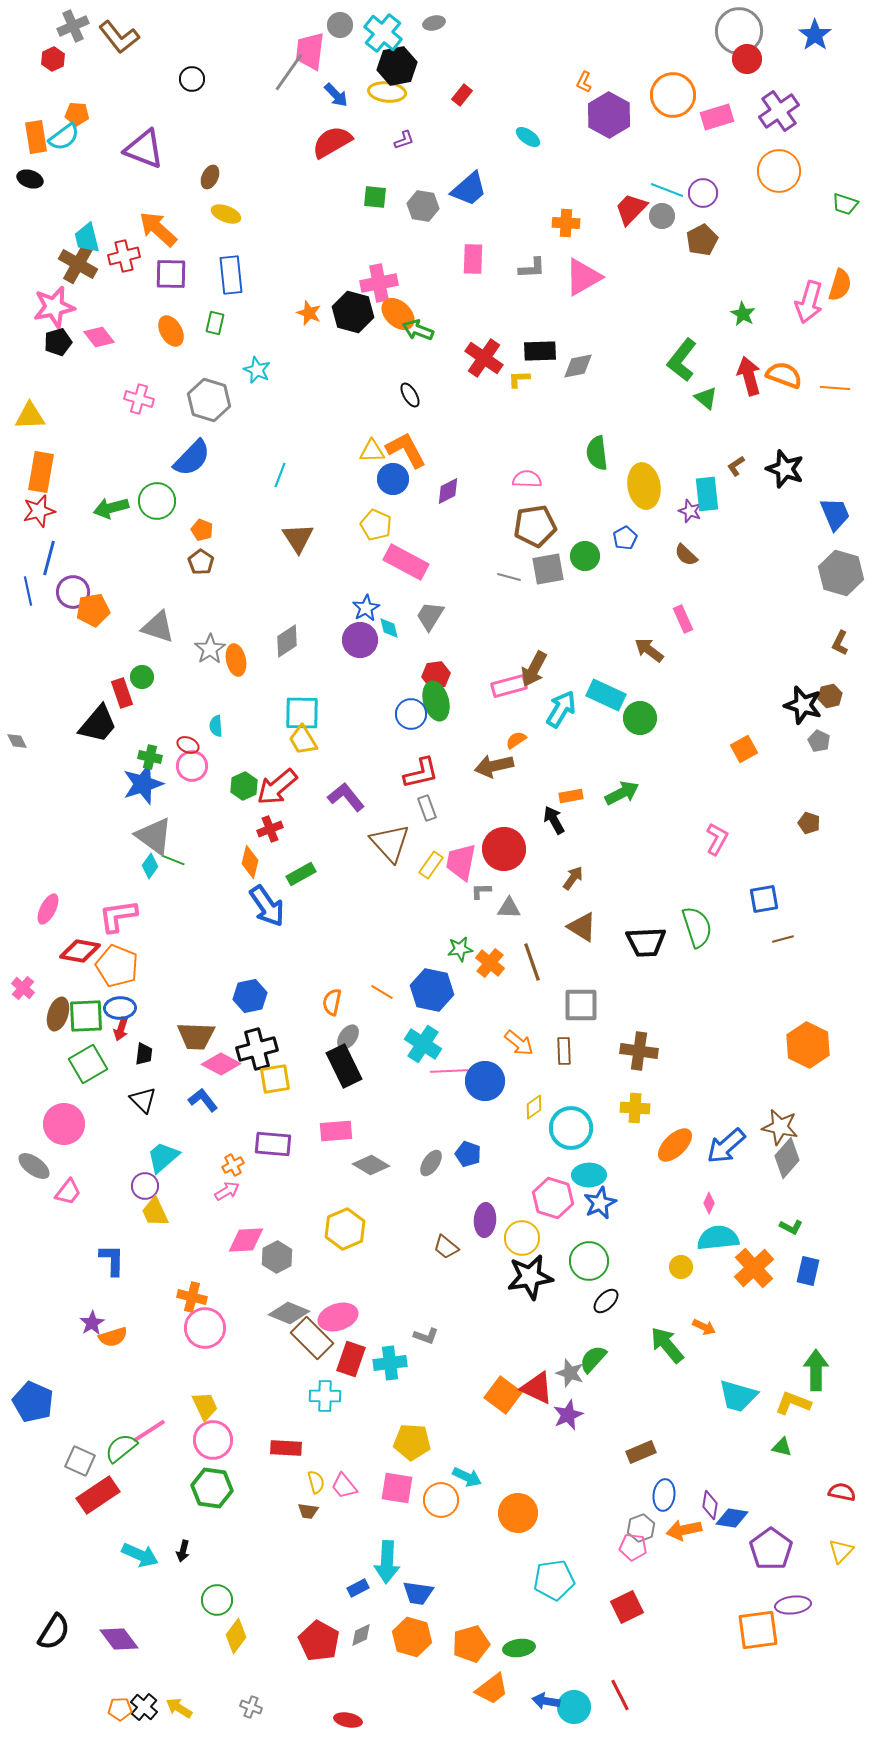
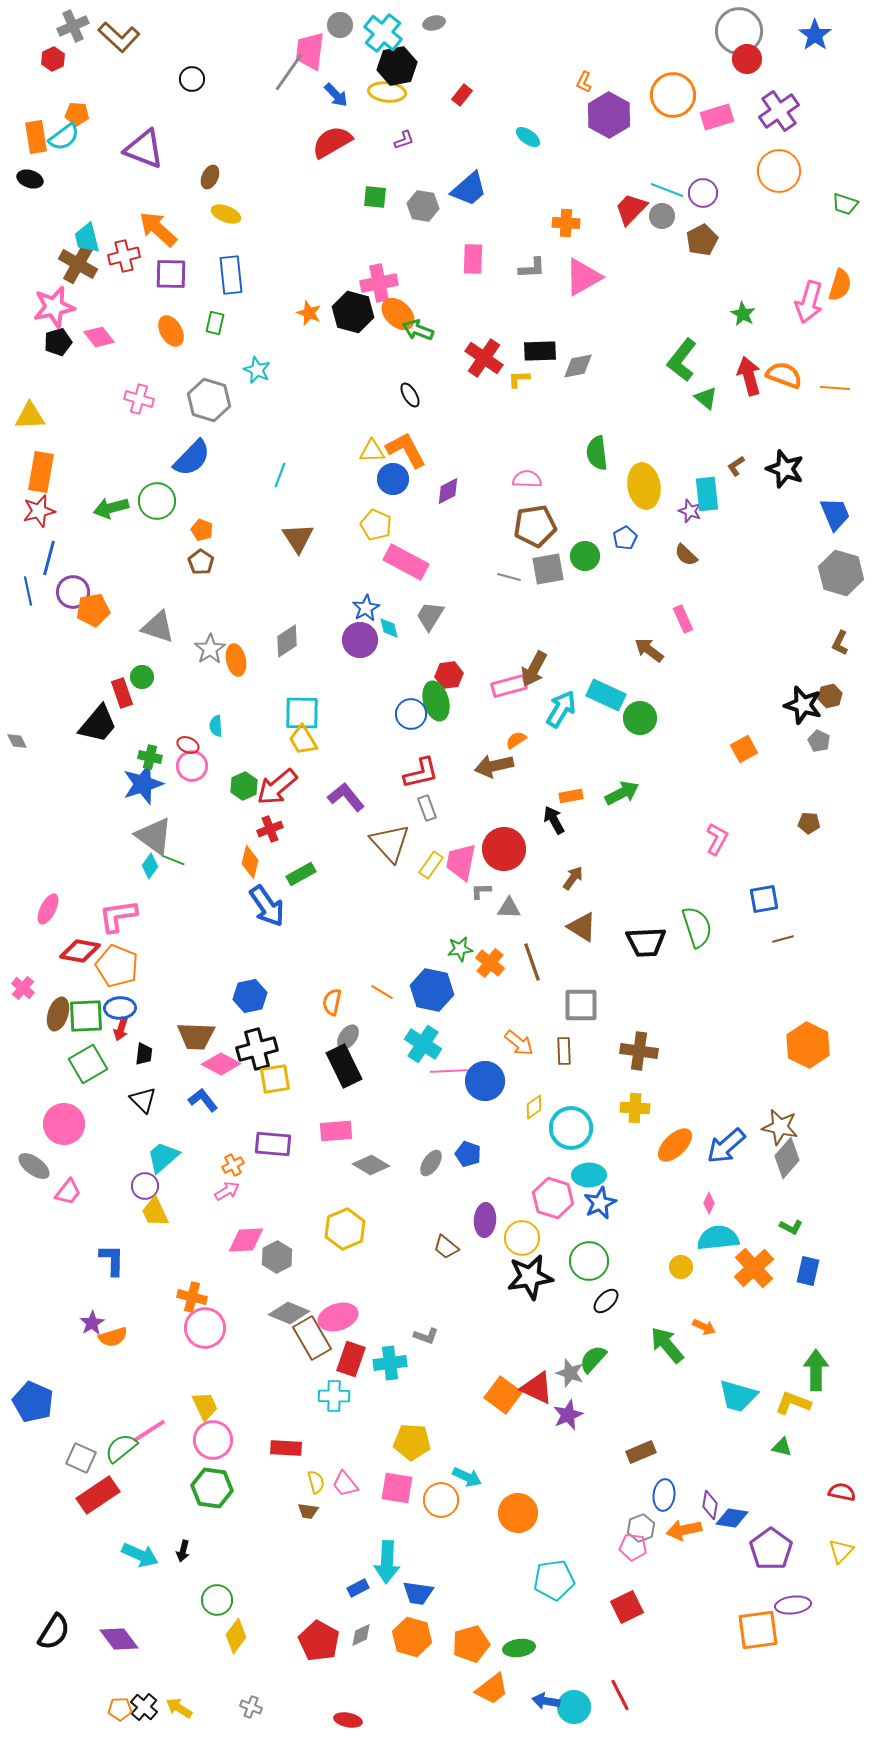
brown L-shape at (119, 37): rotated 9 degrees counterclockwise
red hexagon at (436, 675): moved 13 px right
brown pentagon at (809, 823): rotated 15 degrees counterclockwise
brown rectangle at (312, 1338): rotated 15 degrees clockwise
cyan cross at (325, 1396): moved 9 px right
gray square at (80, 1461): moved 1 px right, 3 px up
pink trapezoid at (344, 1486): moved 1 px right, 2 px up
